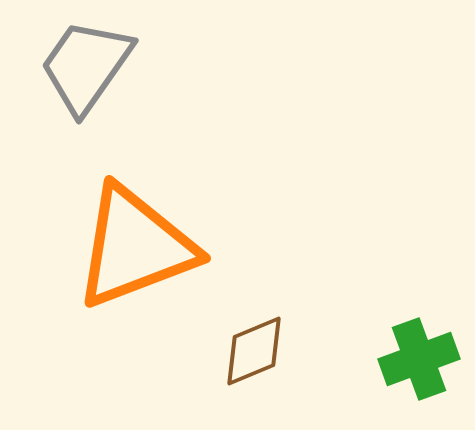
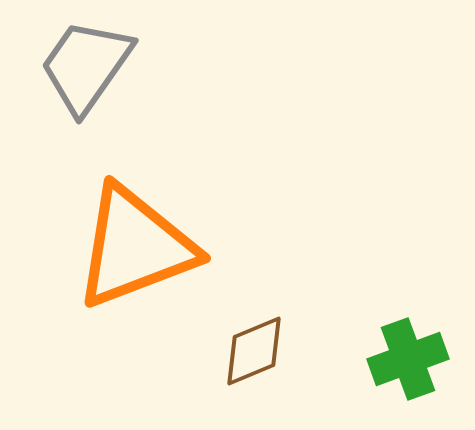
green cross: moved 11 px left
